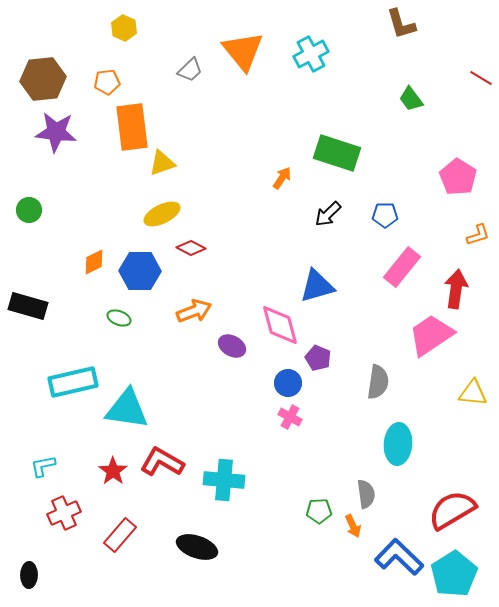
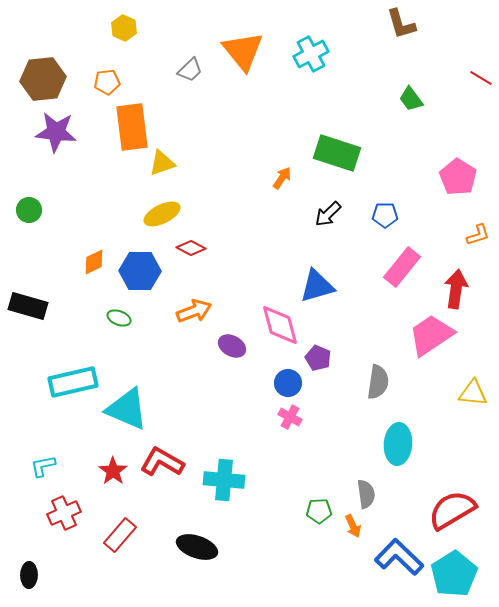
cyan triangle at (127, 409): rotated 15 degrees clockwise
